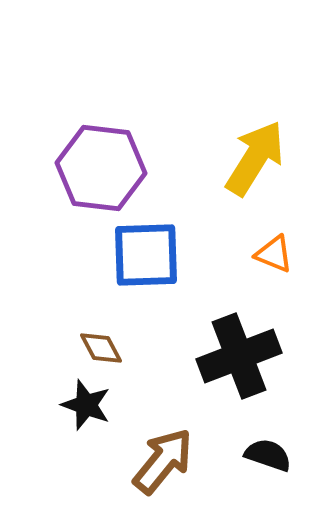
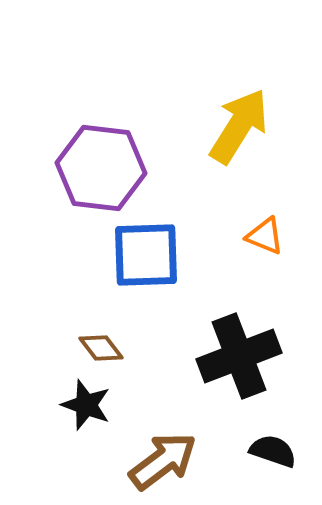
yellow arrow: moved 16 px left, 32 px up
orange triangle: moved 9 px left, 18 px up
brown diamond: rotated 9 degrees counterclockwise
black semicircle: moved 5 px right, 4 px up
brown arrow: rotated 14 degrees clockwise
